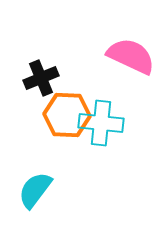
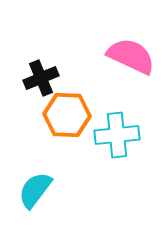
cyan cross: moved 16 px right, 12 px down; rotated 12 degrees counterclockwise
